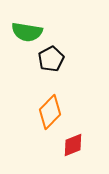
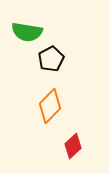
orange diamond: moved 6 px up
red diamond: moved 1 px down; rotated 20 degrees counterclockwise
